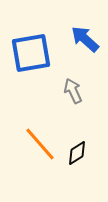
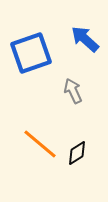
blue square: rotated 9 degrees counterclockwise
orange line: rotated 9 degrees counterclockwise
